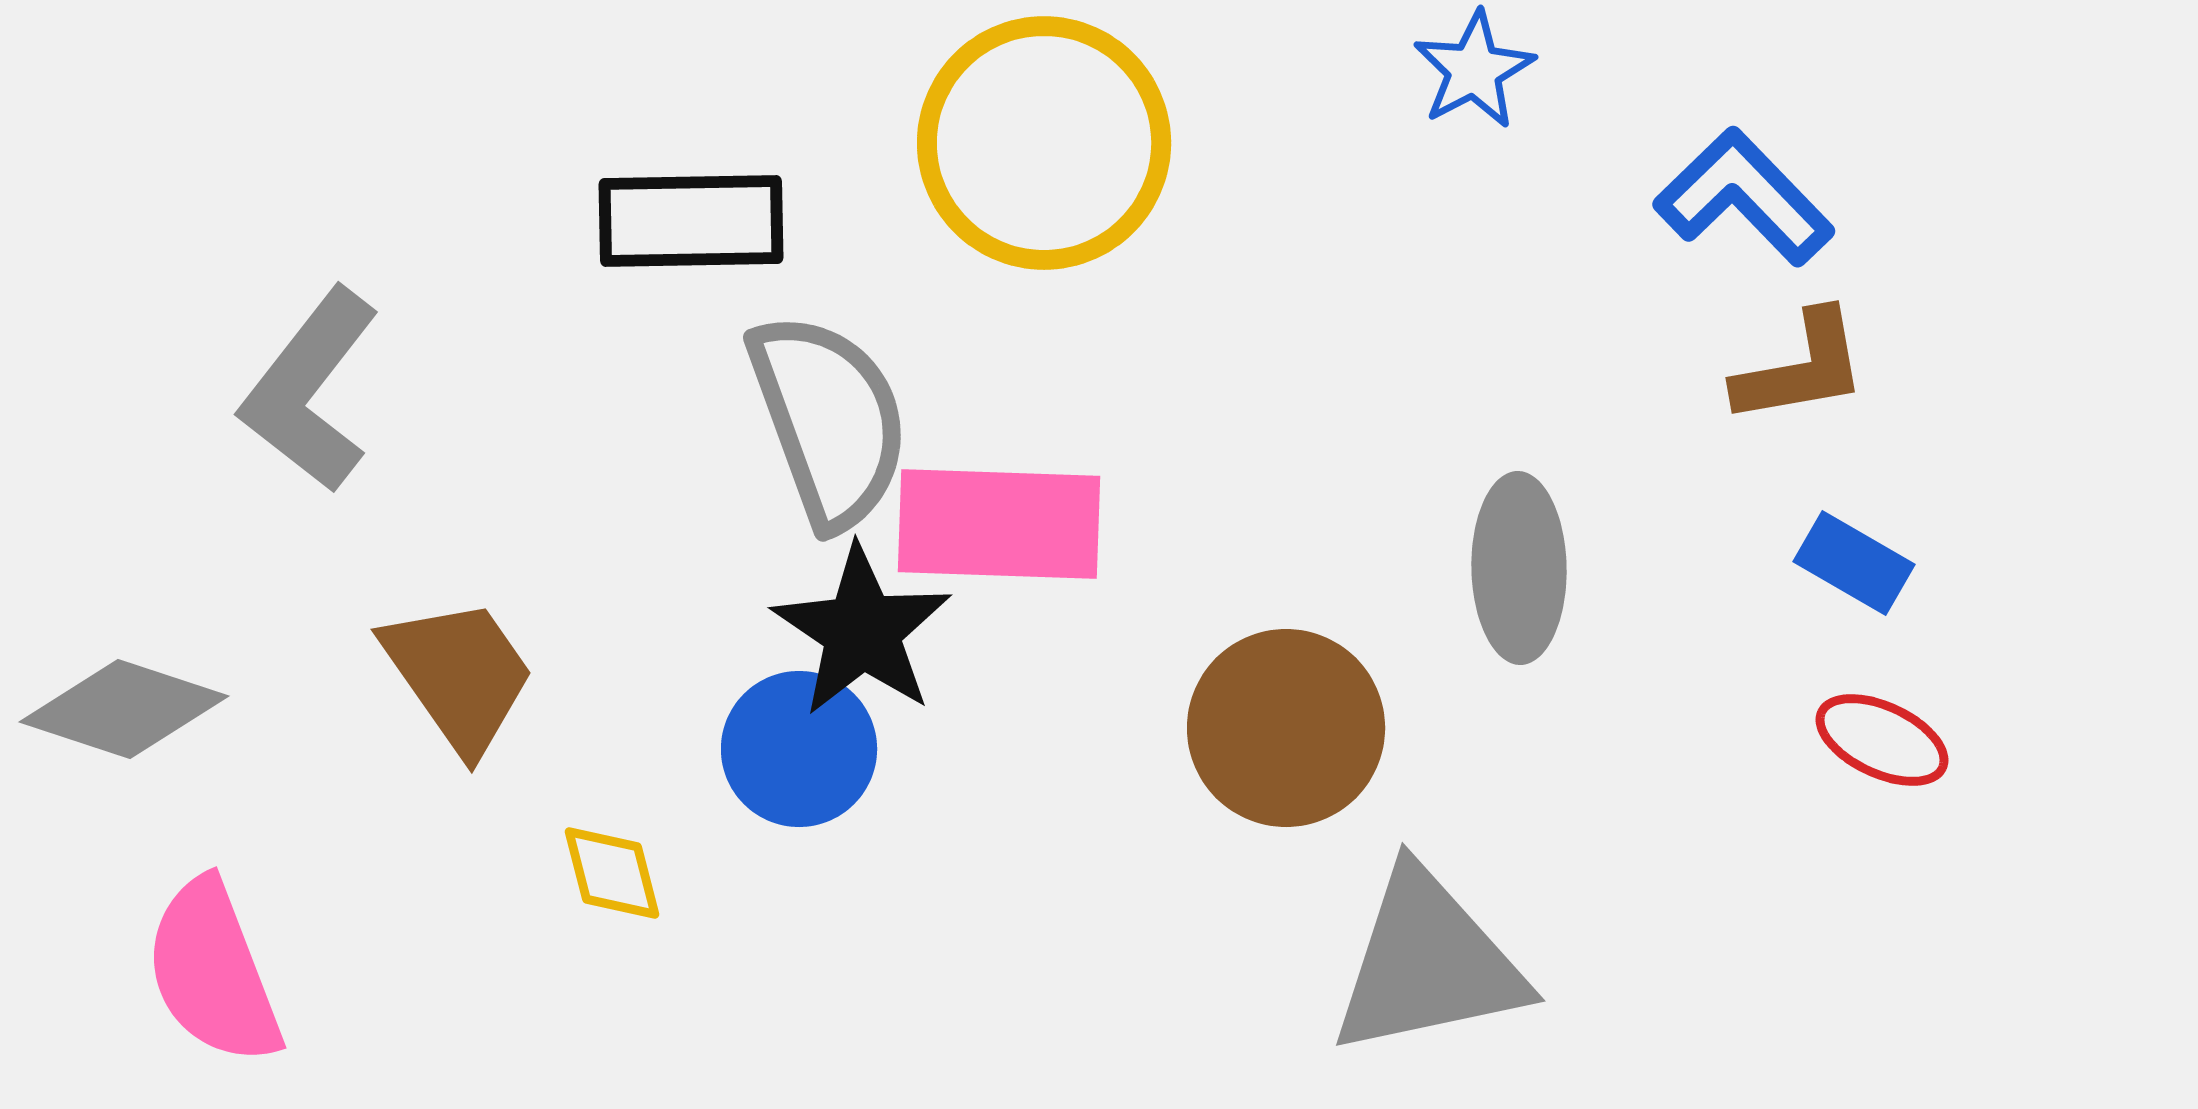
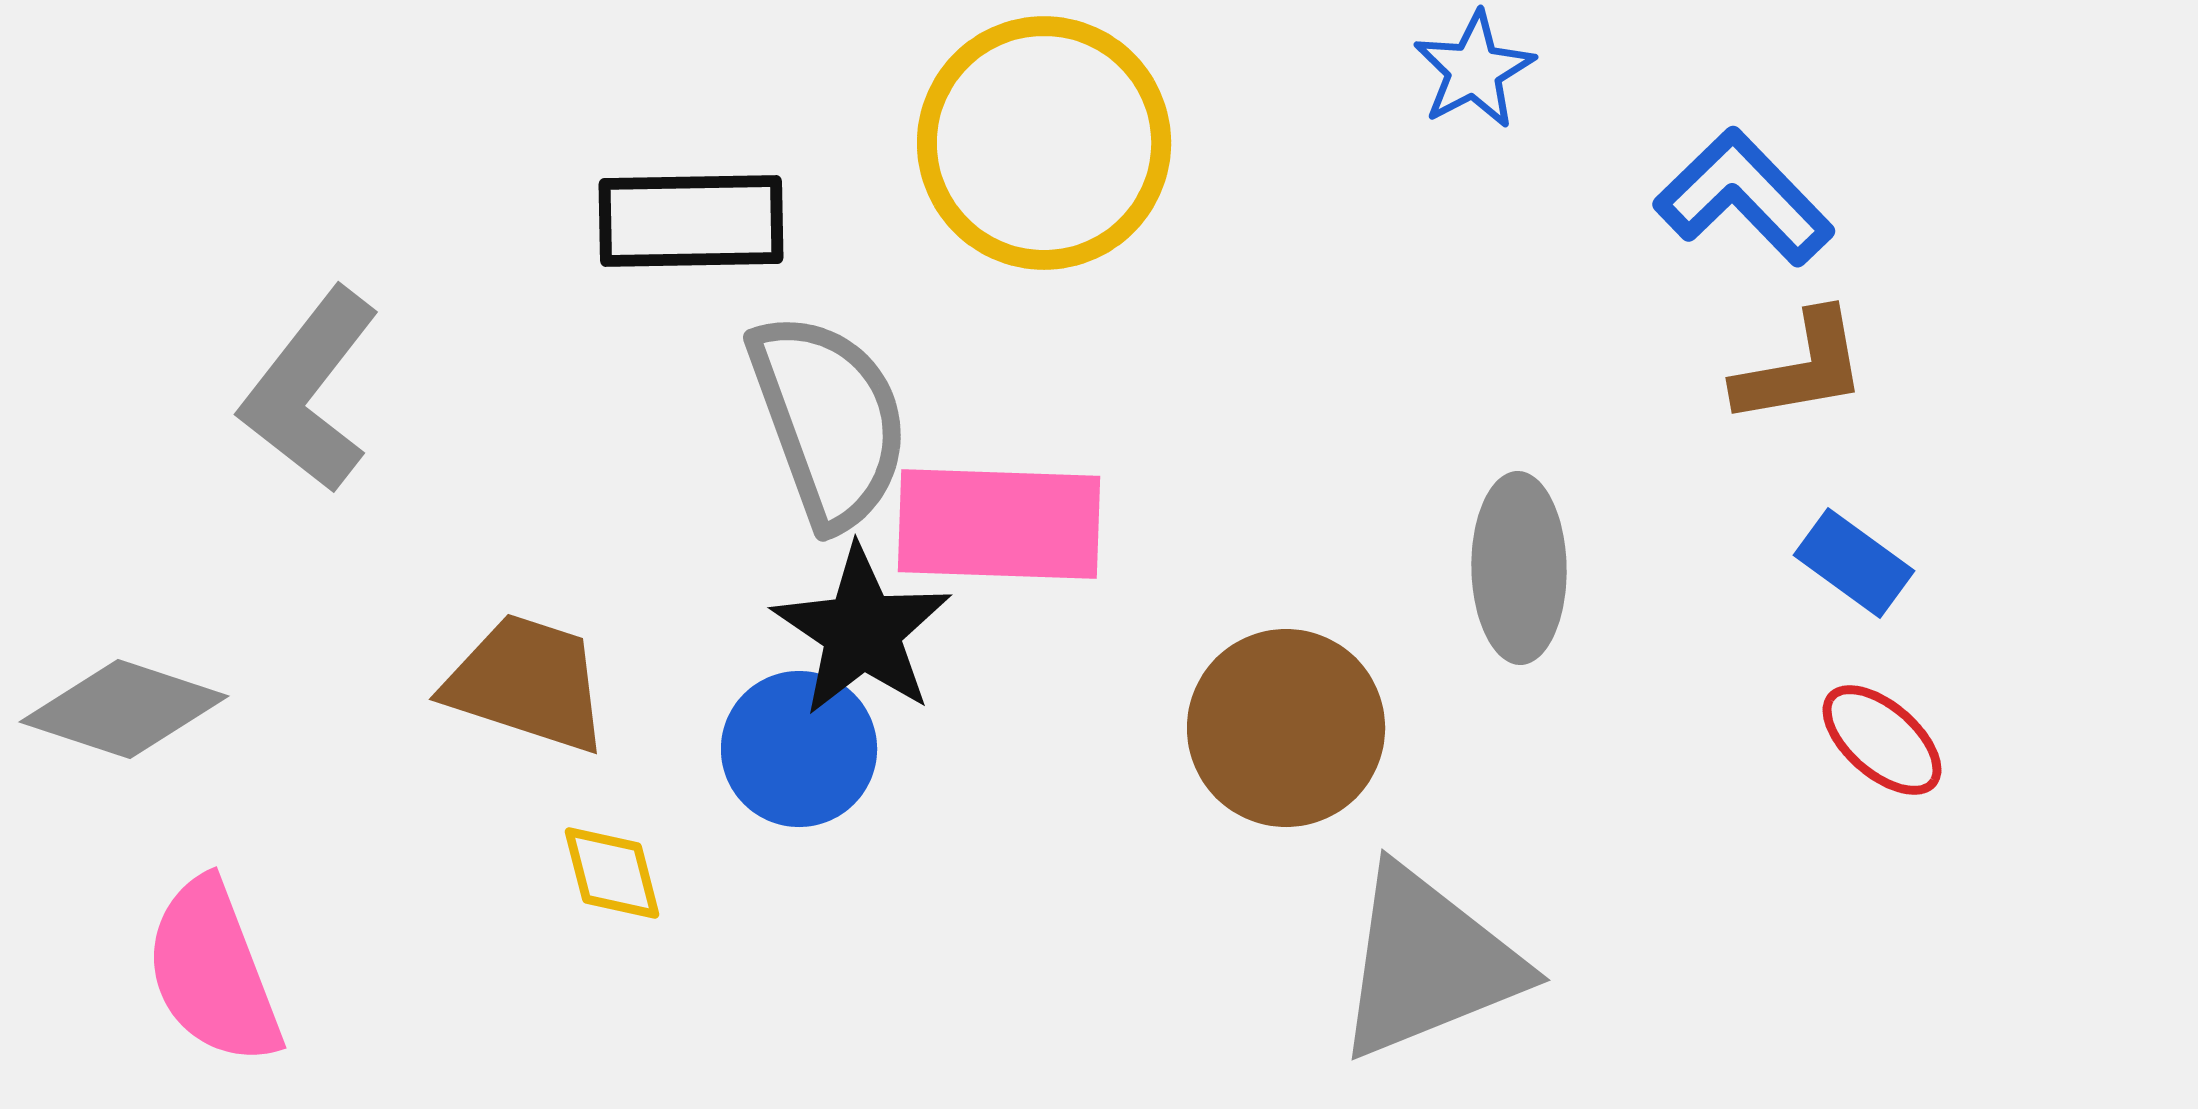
blue rectangle: rotated 6 degrees clockwise
brown trapezoid: moved 68 px right, 8 px down; rotated 37 degrees counterclockwise
red ellipse: rotated 16 degrees clockwise
gray triangle: rotated 10 degrees counterclockwise
